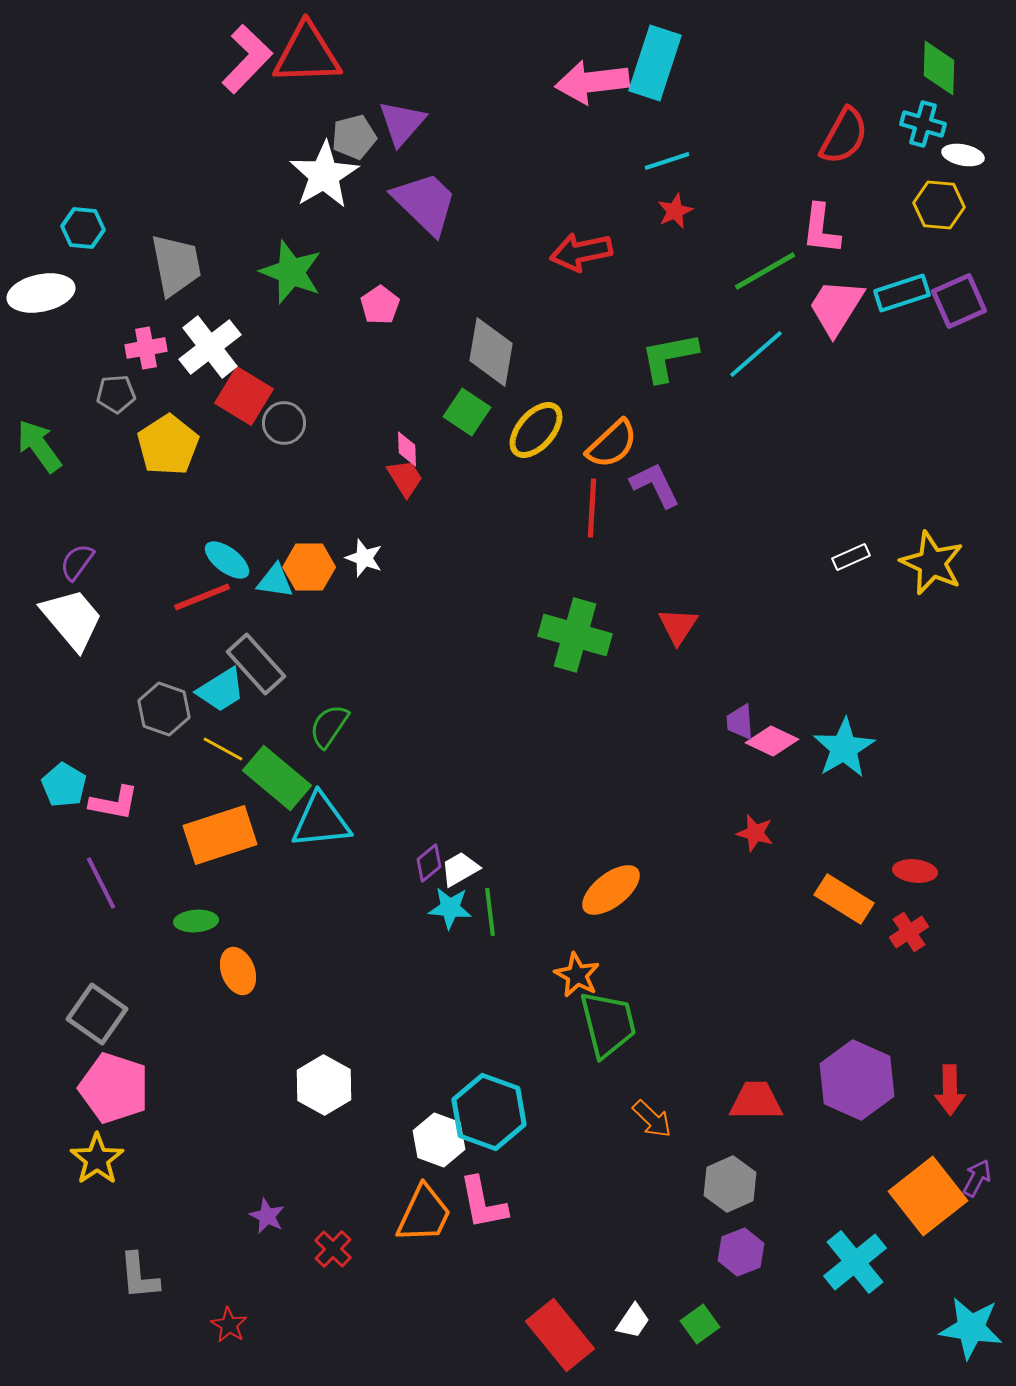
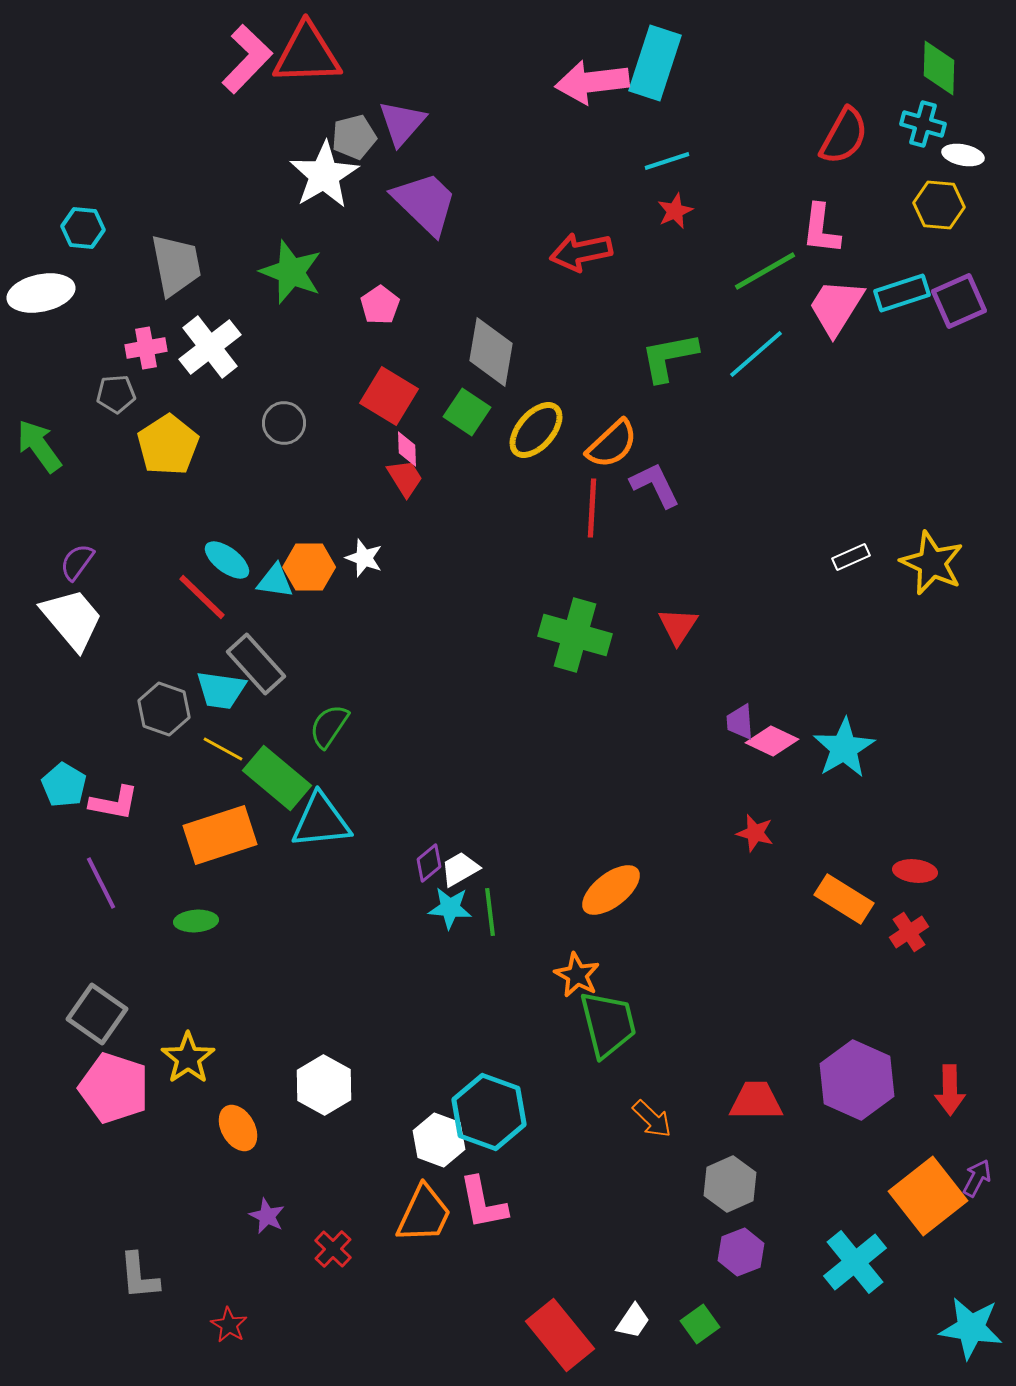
red square at (244, 396): moved 145 px right
red line at (202, 597): rotated 66 degrees clockwise
cyan trapezoid at (221, 690): rotated 40 degrees clockwise
orange ellipse at (238, 971): moved 157 px down; rotated 9 degrees counterclockwise
yellow star at (97, 1159): moved 91 px right, 101 px up
